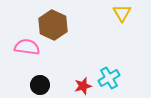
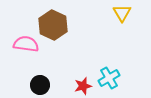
pink semicircle: moved 1 px left, 3 px up
